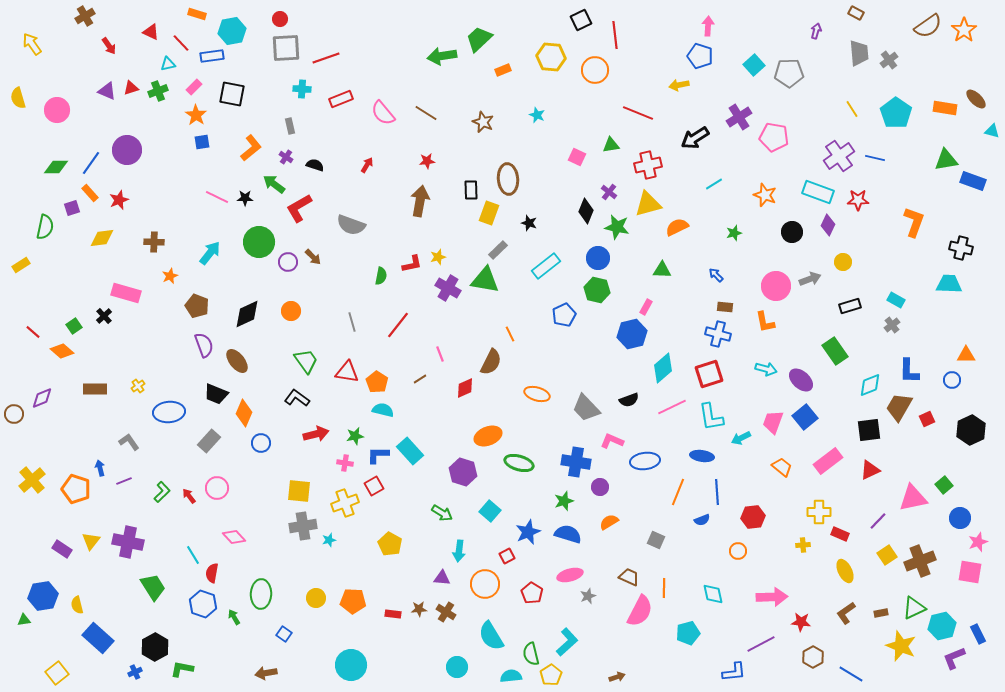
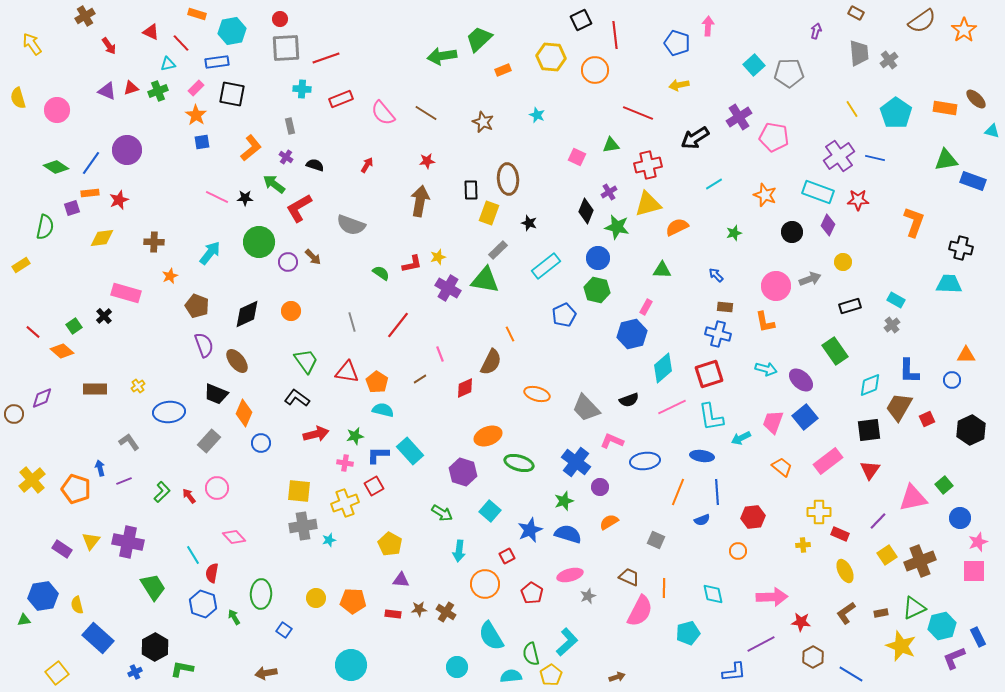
brown semicircle at (928, 26): moved 6 px left, 5 px up
blue rectangle at (212, 56): moved 5 px right, 6 px down
blue pentagon at (700, 56): moved 23 px left, 13 px up
pink rectangle at (194, 87): moved 2 px right, 1 px down
green diamond at (56, 167): rotated 35 degrees clockwise
purple cross at (609, 192): rotated 21 degrees clockwise
orange rectangle at (90, 193): rotated 54 degrees counterclockwise
green semicircle at (381, 276): moved 3 px up; rotated 66 degrees counterclockwise
blue cross at (576, 462): rotated 28 degrees clockwise
red triangle at (870, 470): rotated 30 degrees counterclockwise
blue star at (528, 532): moved 2 px right, 2 px up
pink square at (970, 572): moved 4 px right, 1 px up; rotated 10 degrees counterclockwise
purple triangle at (442, 578): moved 41 px left, 2 px down
blue square at (284, 634): moved 4 px up
blue rectangle at (978, 634): moved 3 px down
